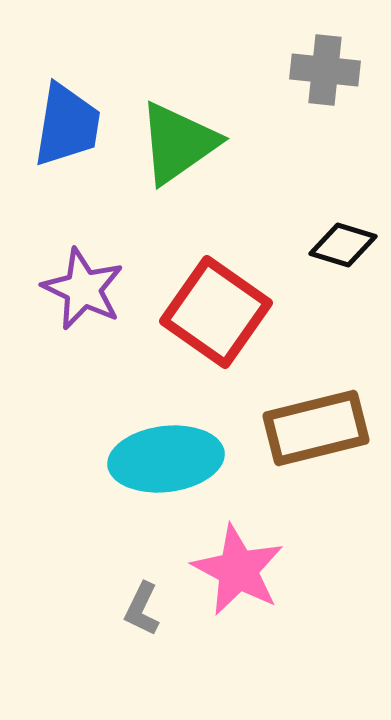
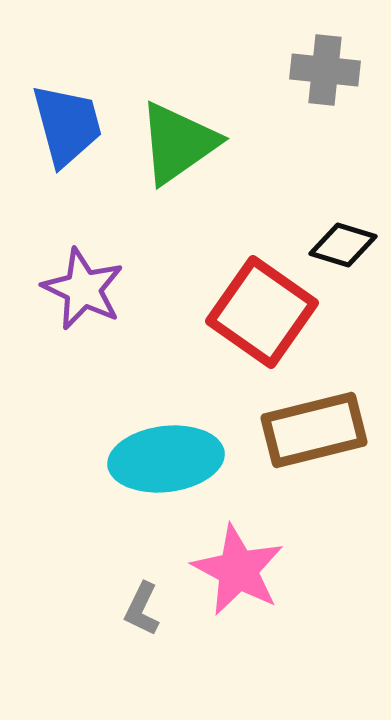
blue trapezoid: rotated 24 degrees counterclockwise
red square: moved 46 px right
brown rectangle: moved 2 px left, 2 px down
